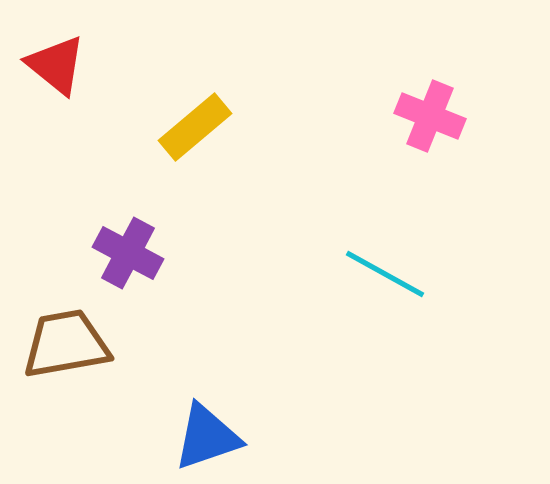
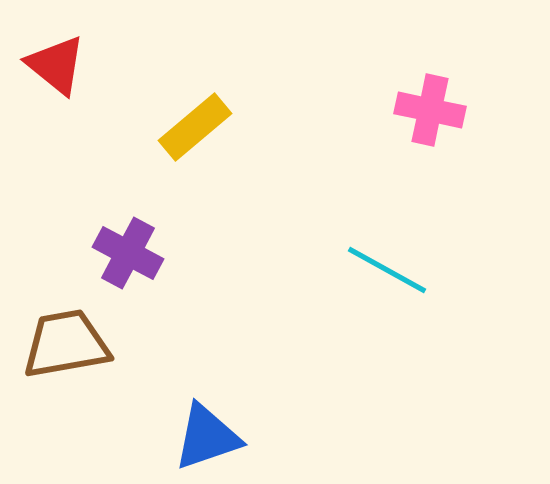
pink cross: moved 6 px up; rotated 10 degrees counterclockwise
cyan line: moved 2 px right, 4 px up
